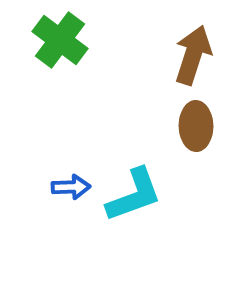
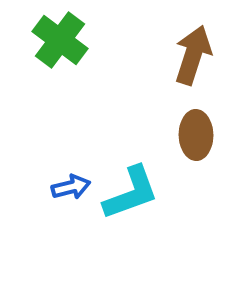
brown ellipse: moved 9 px down
blue arrow: rotated 12 degrees counterclockwise
cyan L-shape: moved 3 px left, 2 px up
